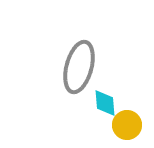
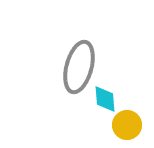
cyan diamond: moved 4 px up
